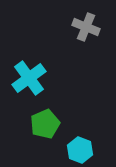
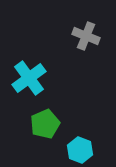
gray cross: moved 9 px down
